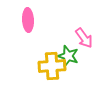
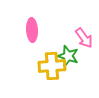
pink ellipse: moved 4 px right, 10 px down
